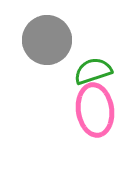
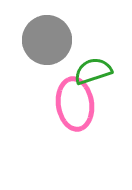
pink ellipse: moved 20 px left, 6 px up
